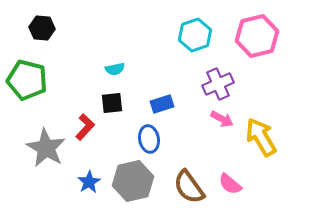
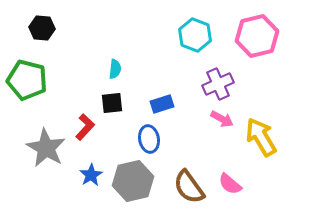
cyan hexagon: rotated 20 degrees counterclockwise
cyan semicircle: rotated 72 degrees counterclockwise
blue star: moved 2 px right, 7 px up
